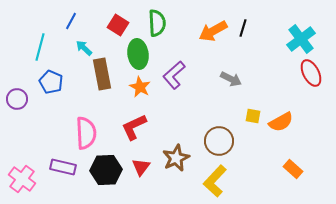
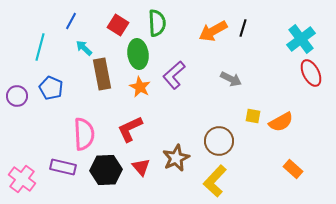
blue pentagon: moved 6 px down
purple circle: moved 3 px up
red L-shape: moved 4 px left, 2 px down
pink semicircle: moved 2 px left, 1 px down
red triangle: rotated 18 degrees counterclockwise
